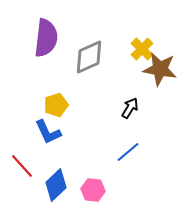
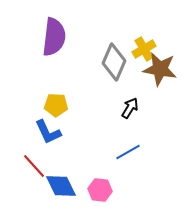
purple semicircle: moved 8 px right, 1 px up
yellow cross: moved 2 px right; rotated 15 degrees clockwise
gray diamond: moved 25 px right, 5 px down; rotated 42 degrees counterclockwise
yellow pentagon: rotated 20 degrees clockwise
blue line: rotated 10 degrees clockwise
red line: moved 12 px right
blue diamond: moved 5 px right, 1 px down; rotated 72 degrees counterclockwise
pink hexagon: moved 7 px right
